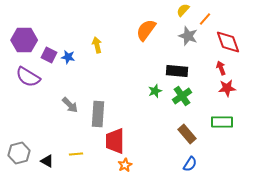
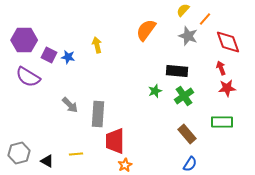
green cross: moved 2 px right
